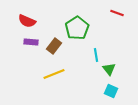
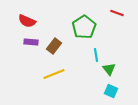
green pentagon: moved 7 px right, 1 px up
